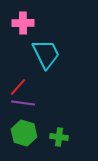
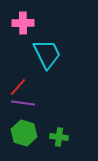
cyan trapezoid: moved 1 px right
